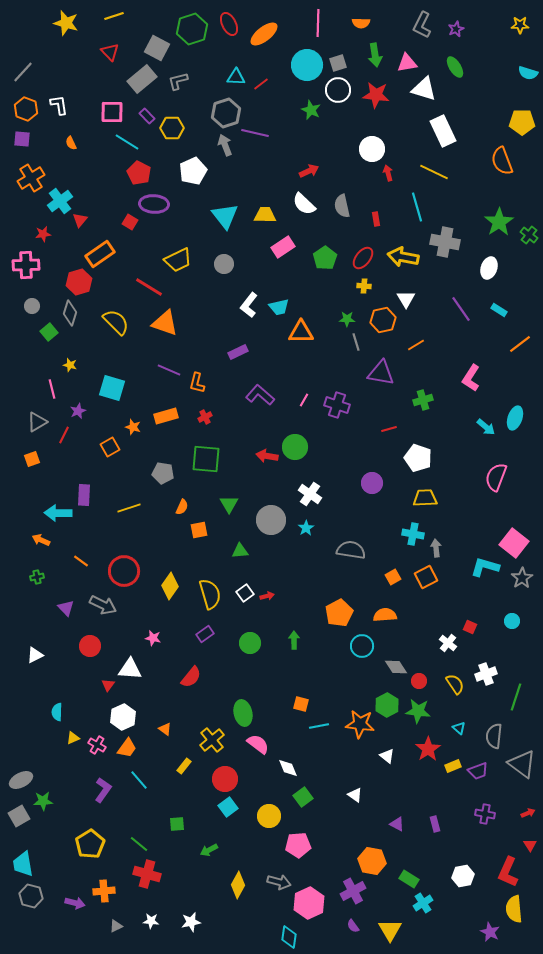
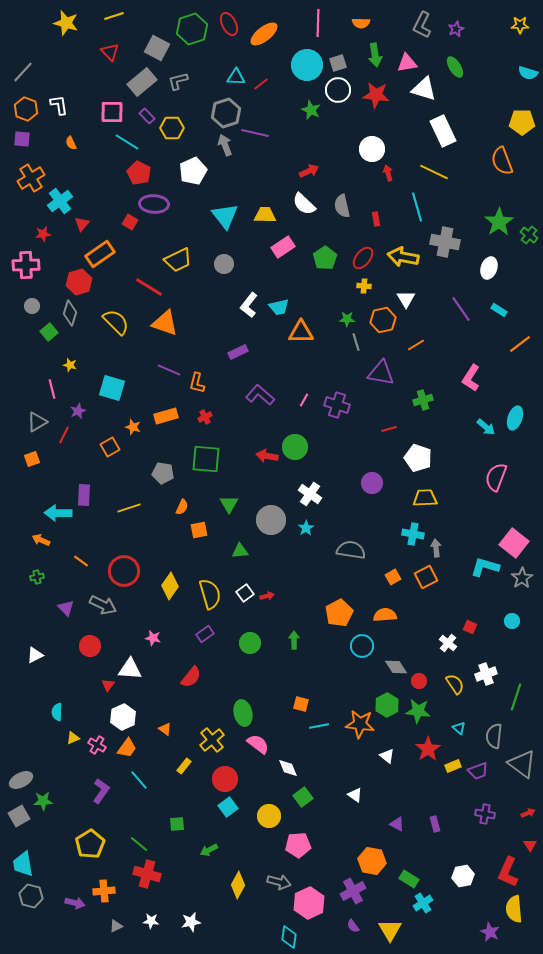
gray rectangle at (142, 79): moved 3 px down
red triangle at (80, 220): moved 2 px right, 4 px down
purple L-shape at (103, 790): moved 2 px left, 1 px down
